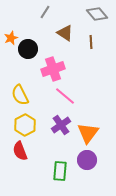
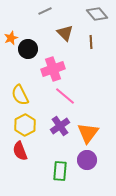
gray line: moved 1 px up; rotated 32 degrees clockwise
brown triangle: rotated 12 degrees clockwise
purple cross: moved 1 px left, 1 px down
